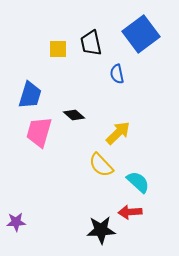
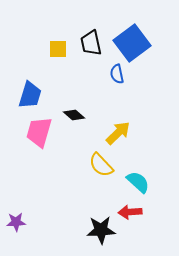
blue square: moved 9 px left, 9 px down
